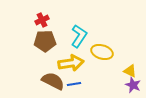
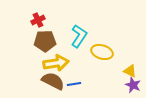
red cross: moved 4 px left
yellow arrow: moved 15 px left
